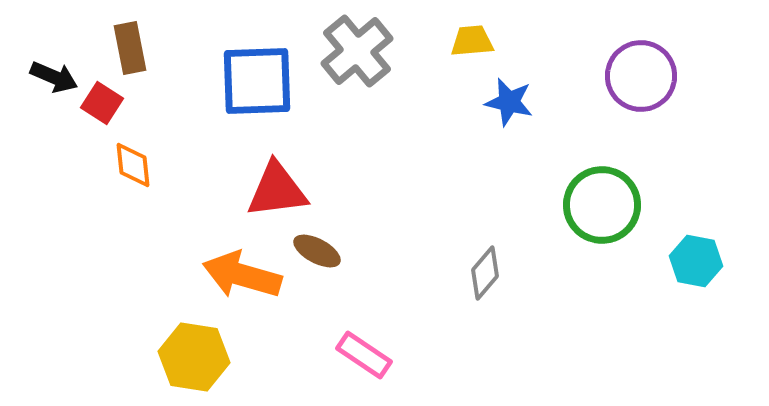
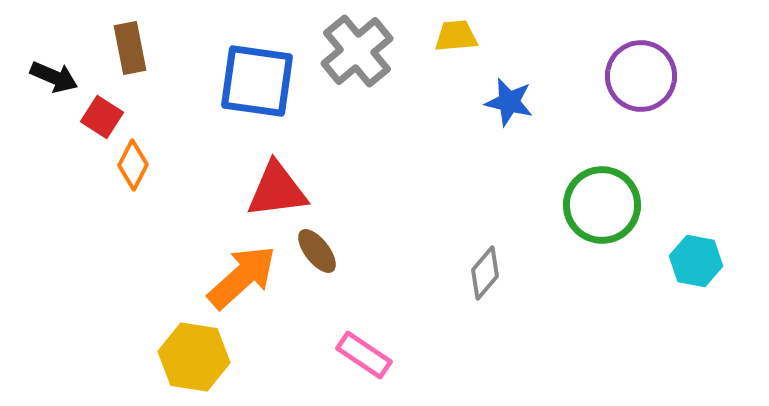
yellow trapezoid: moved 16 px left, 5 px up
blue square: rotated 10 degrees clockwise
red square: moved 14 px down
orange diamond: rotated 33 degrees clockwise
brown ellipse: rotated 24 degrees clockwise
orange arrow: moved 2 px down; rotated 122 degrees clockwise
